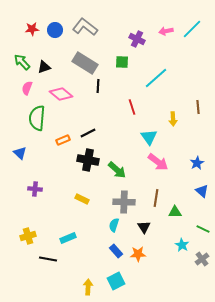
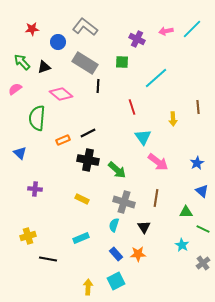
blue circle at (55, 30): moved 3 px right, 12 px down
pink semicircle at (27, 88): moved 12 px left, 1 px down; rotated 32 degrees clockwise
cyan triangle at (149, 137): moved 6 px left
gray cross at (124, 202): rotated 15 degrees clockwise
green triangle at (175, 212): moved 11 px right
cyan rectangle at (68, 238): moved 13 px right
blue rectangle at (116, 251): moved 3 px down
gray cross at (202, 259): moved 1 px right, 4 px down
